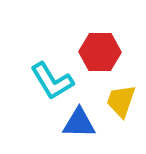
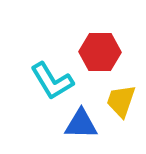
blue triangle: moved 2 px right, 1 px down
